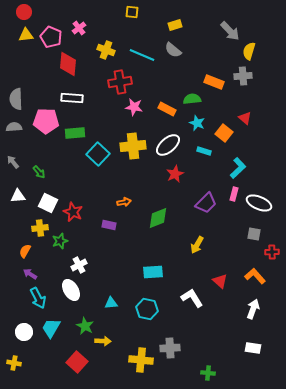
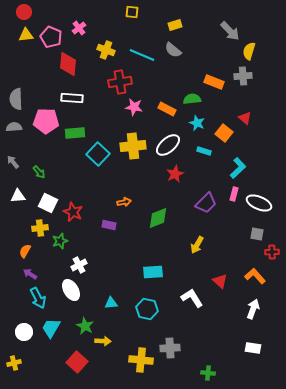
gray square at (254, 234): moved 3 px right
yellow cross at (14, 363): rotated 24 degrees counterclockwise
